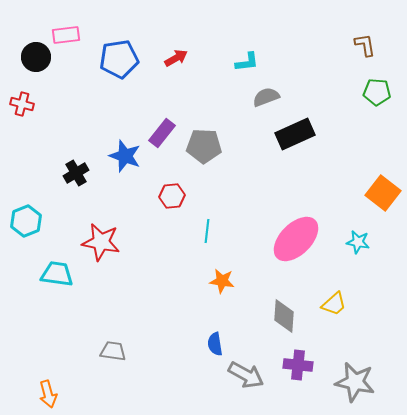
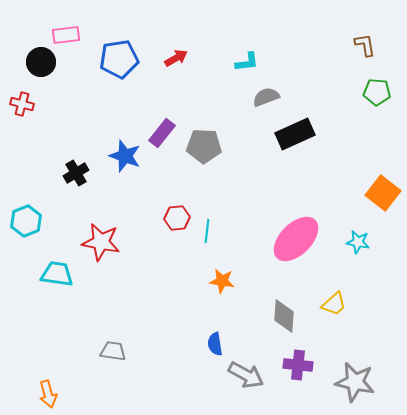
black circle: moved 5 px right, 5 px down
red hexagon: moved 5 px right, 22 px down
